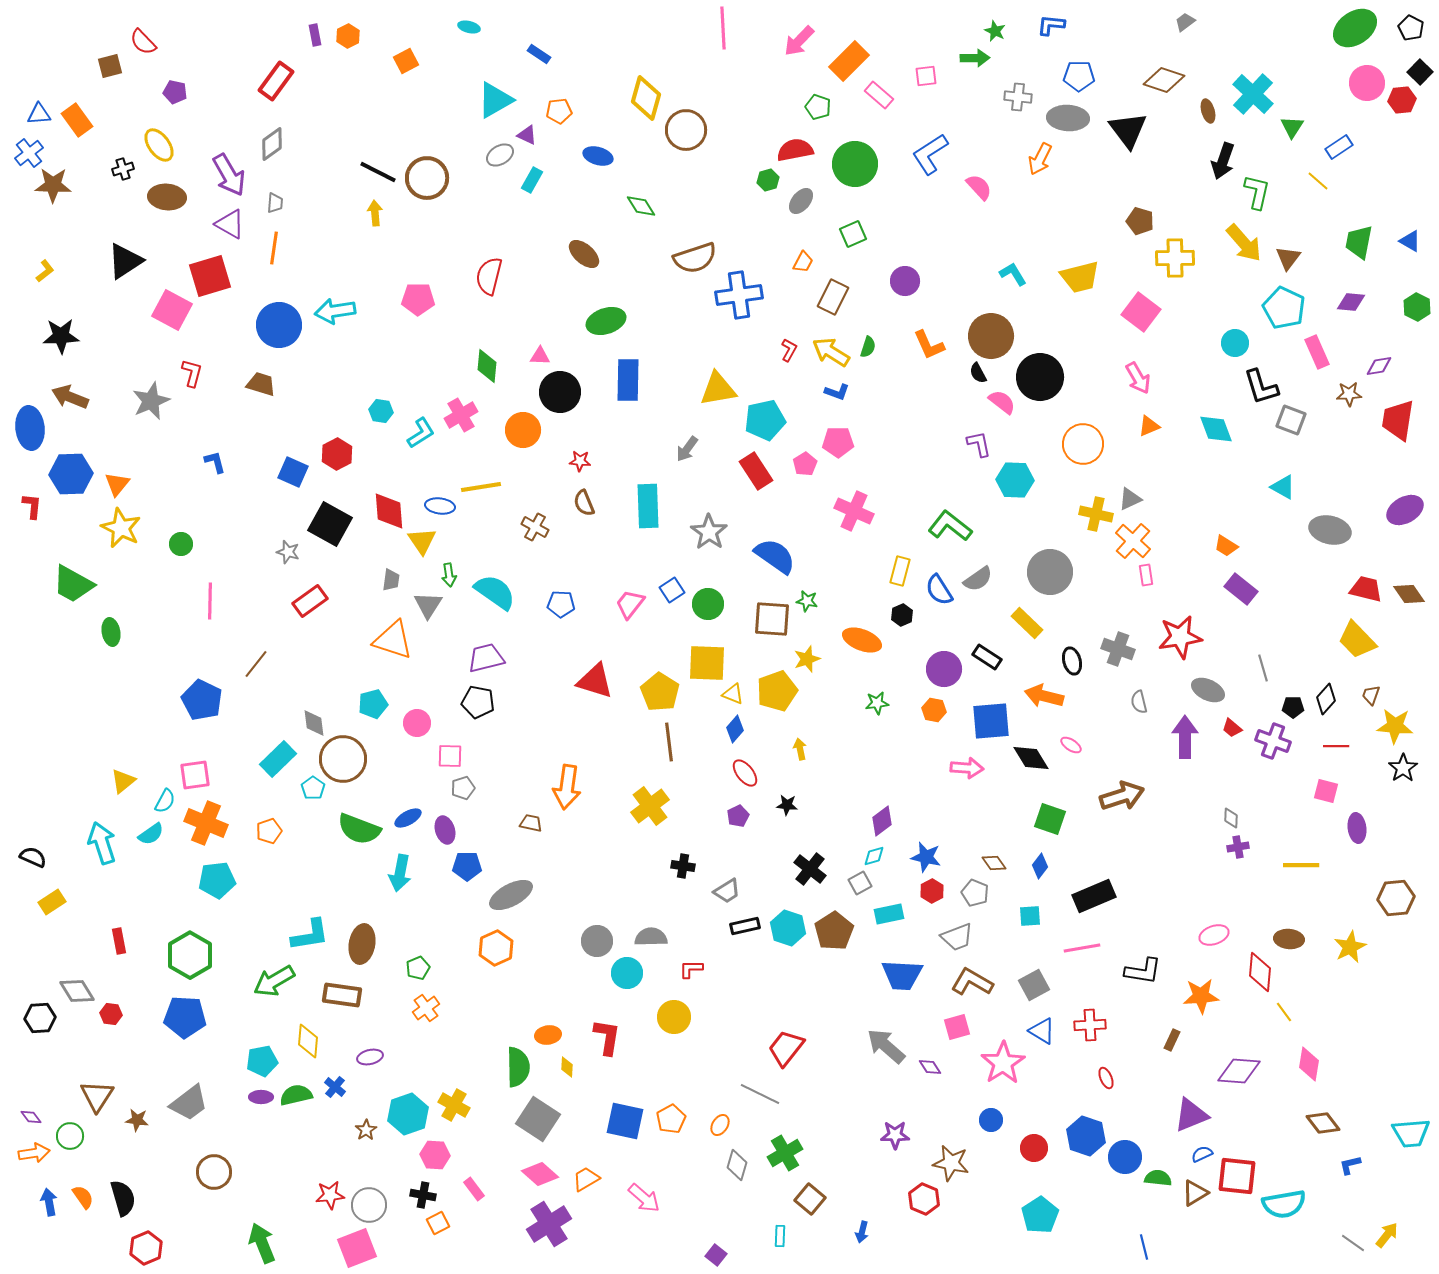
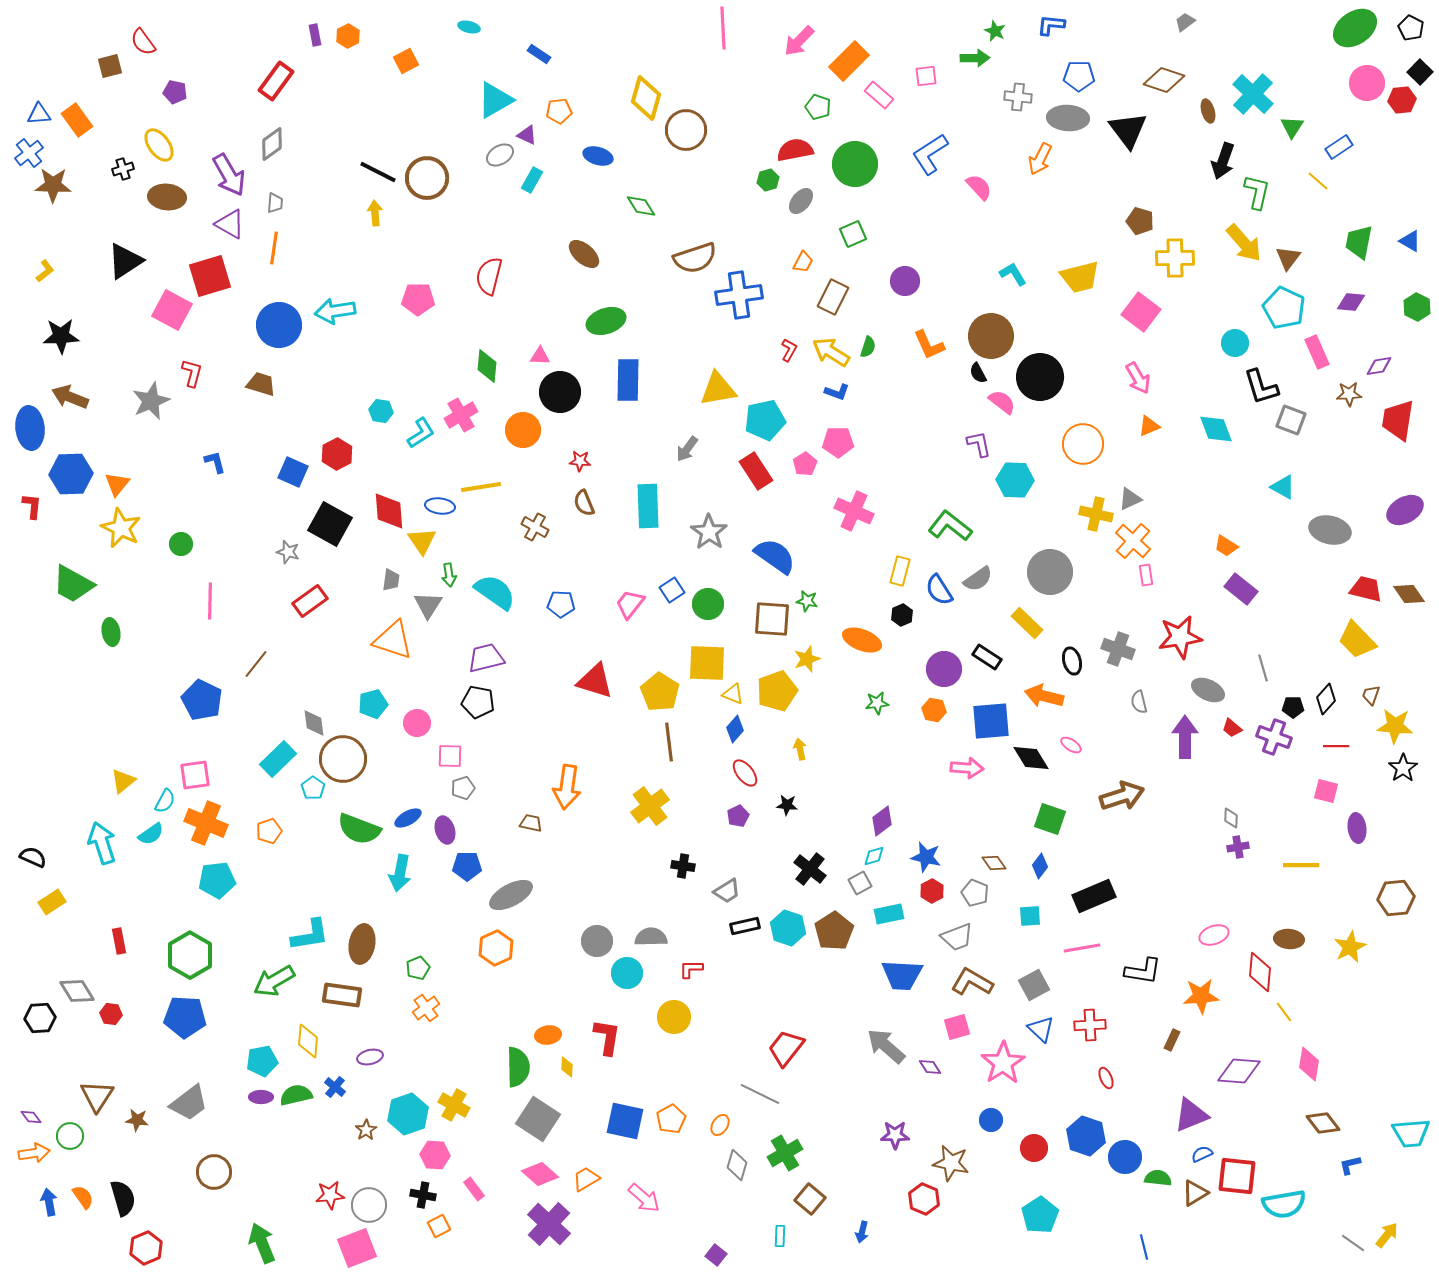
red semicircle at (143, 42): rotated 8 degrees clockwise
purple cross at (1273, 741): moved 1 px right, 4 px up
blue triangle at (1042, 1031): moved 1 px left, 2 px up; rotated 12 degrees clockwise
orange square at (438, 1223): moved 1 px right, 3 px down
purple cross at (549, 1224): rotated 15 degrees counterclockwise
